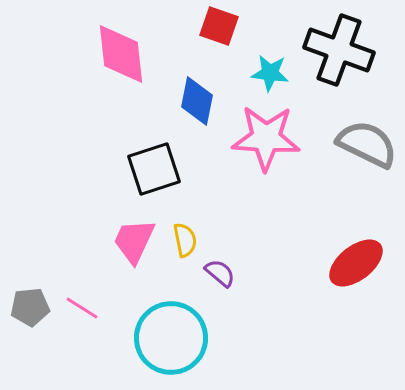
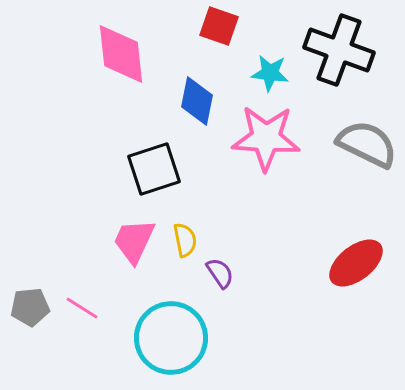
purple semicircle: rotated 16 degrees clockwise
